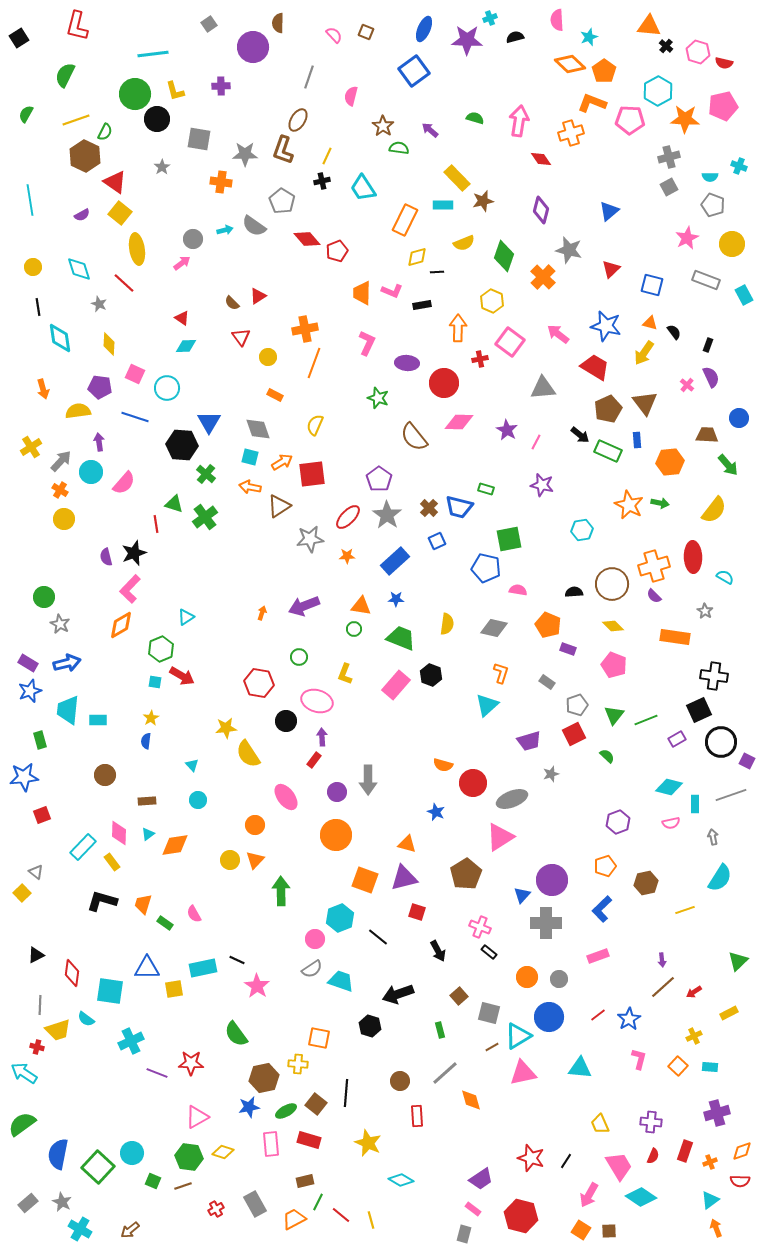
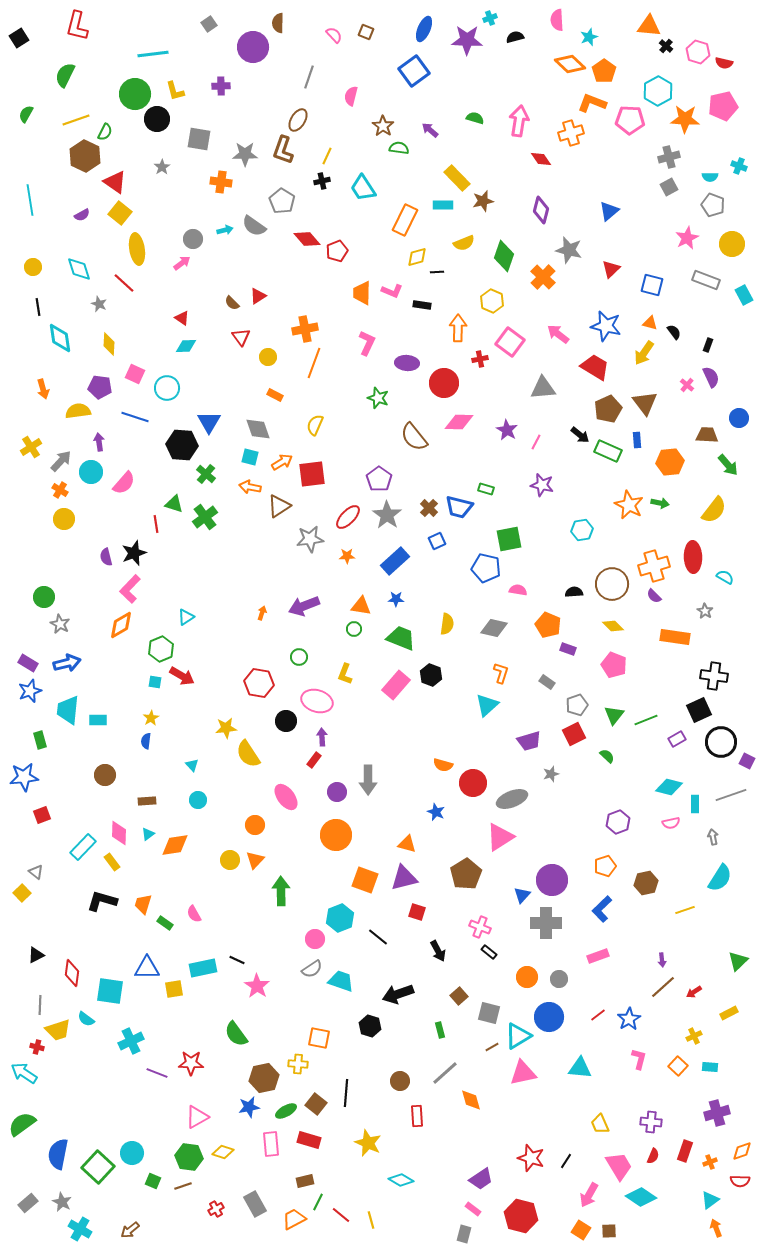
black rectangle at (422, 305): rotated 18 degrees clockwise
